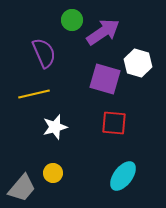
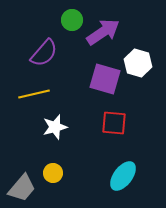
purple semicircle: rotated 64 degrees clockwise
